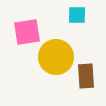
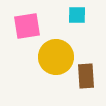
pink square: moved 6 px up
